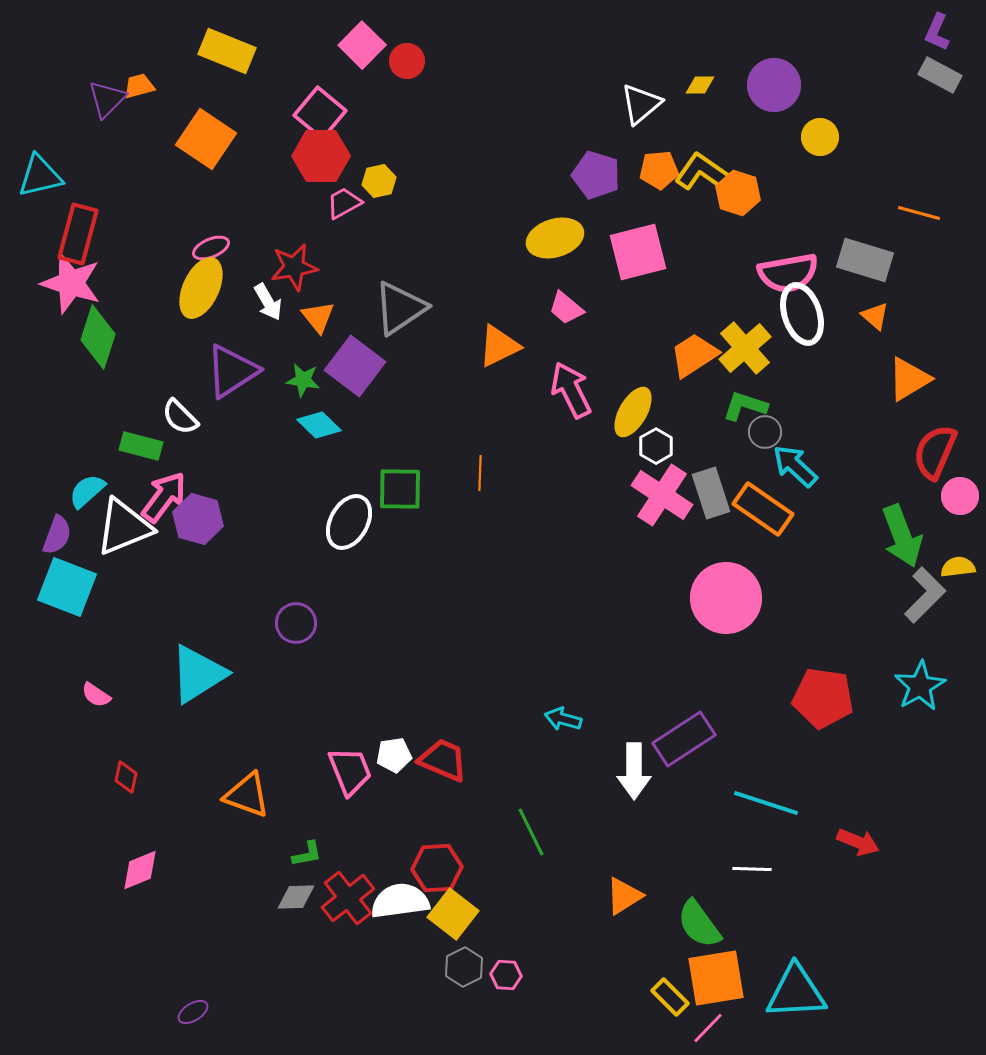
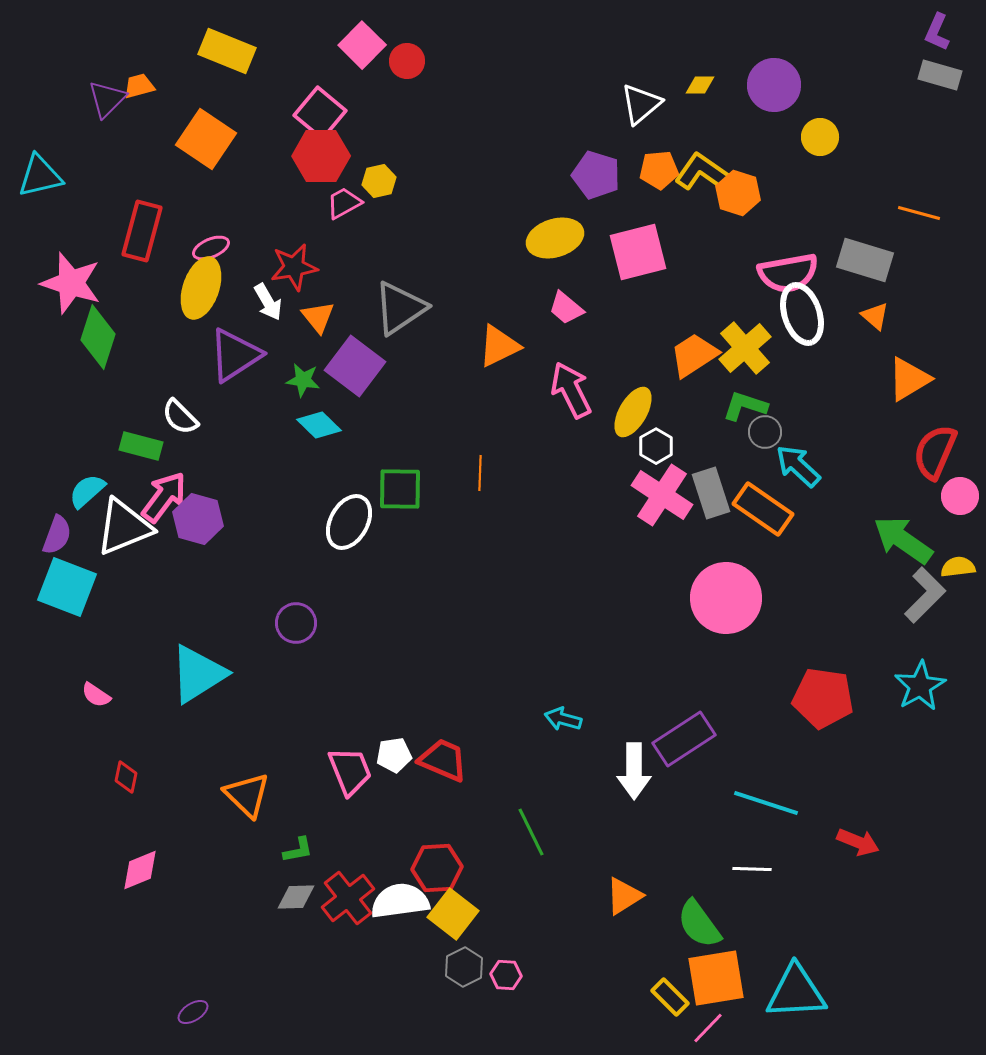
gray rectangle at (940, 75): rotated 12 degrees counterclockwise
red rectangle at (78, 234): moved 64 px right, 3 px up
yellow ellipse at (201, 288): rotated 6 degrees counterclockwise
purple triangle at (232, 371): moved 3 px right, 16 px up
cyan arrow at (795, 466): moved 3 px right
green arrow at (902, 536): moved 1 px right, 4 px down; rotated 146 degrees clockwise
orange triangle at (247, 795): rotated 24 degrees clockwise
green L-shape at (307, 854): moved 9 px left, 4 px up
